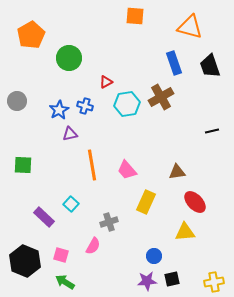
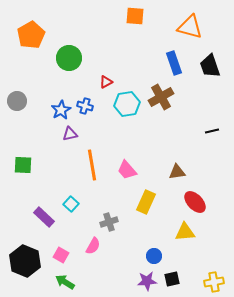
blue star: moved 2 px right
pink square: rotated 14 degrees clockwise
